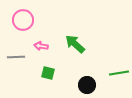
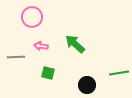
pink circle: moved 9 px right, 3 px up
